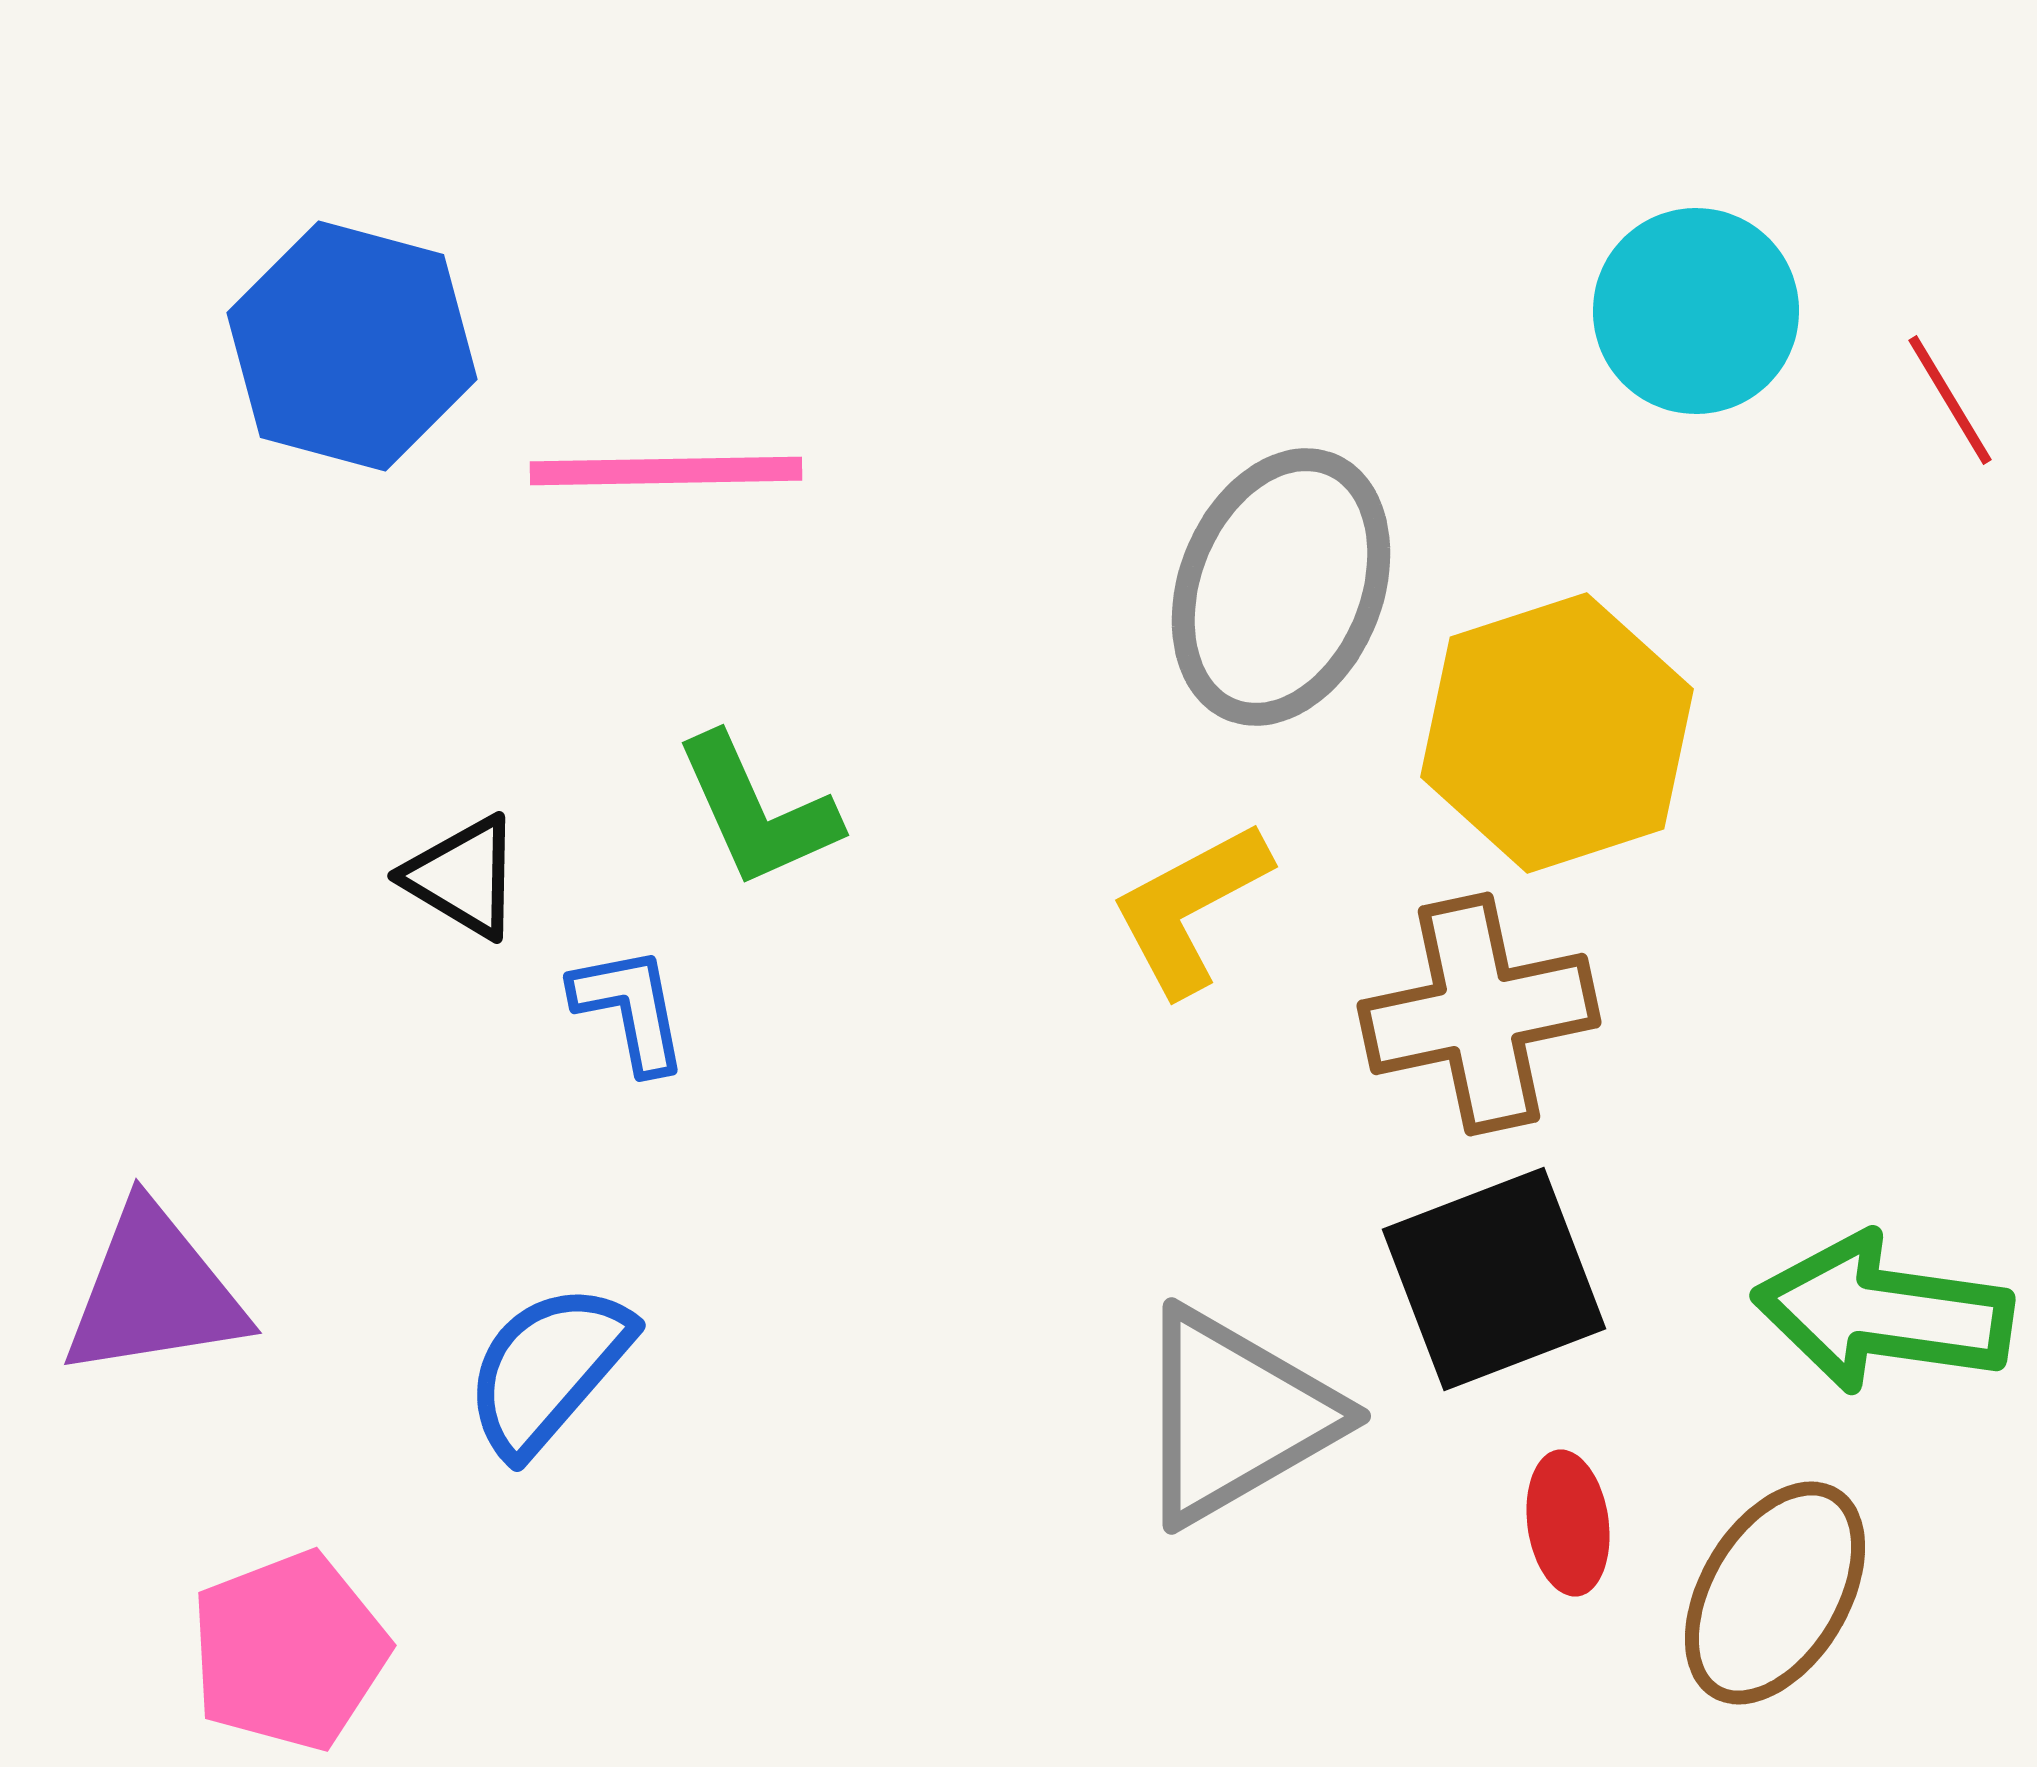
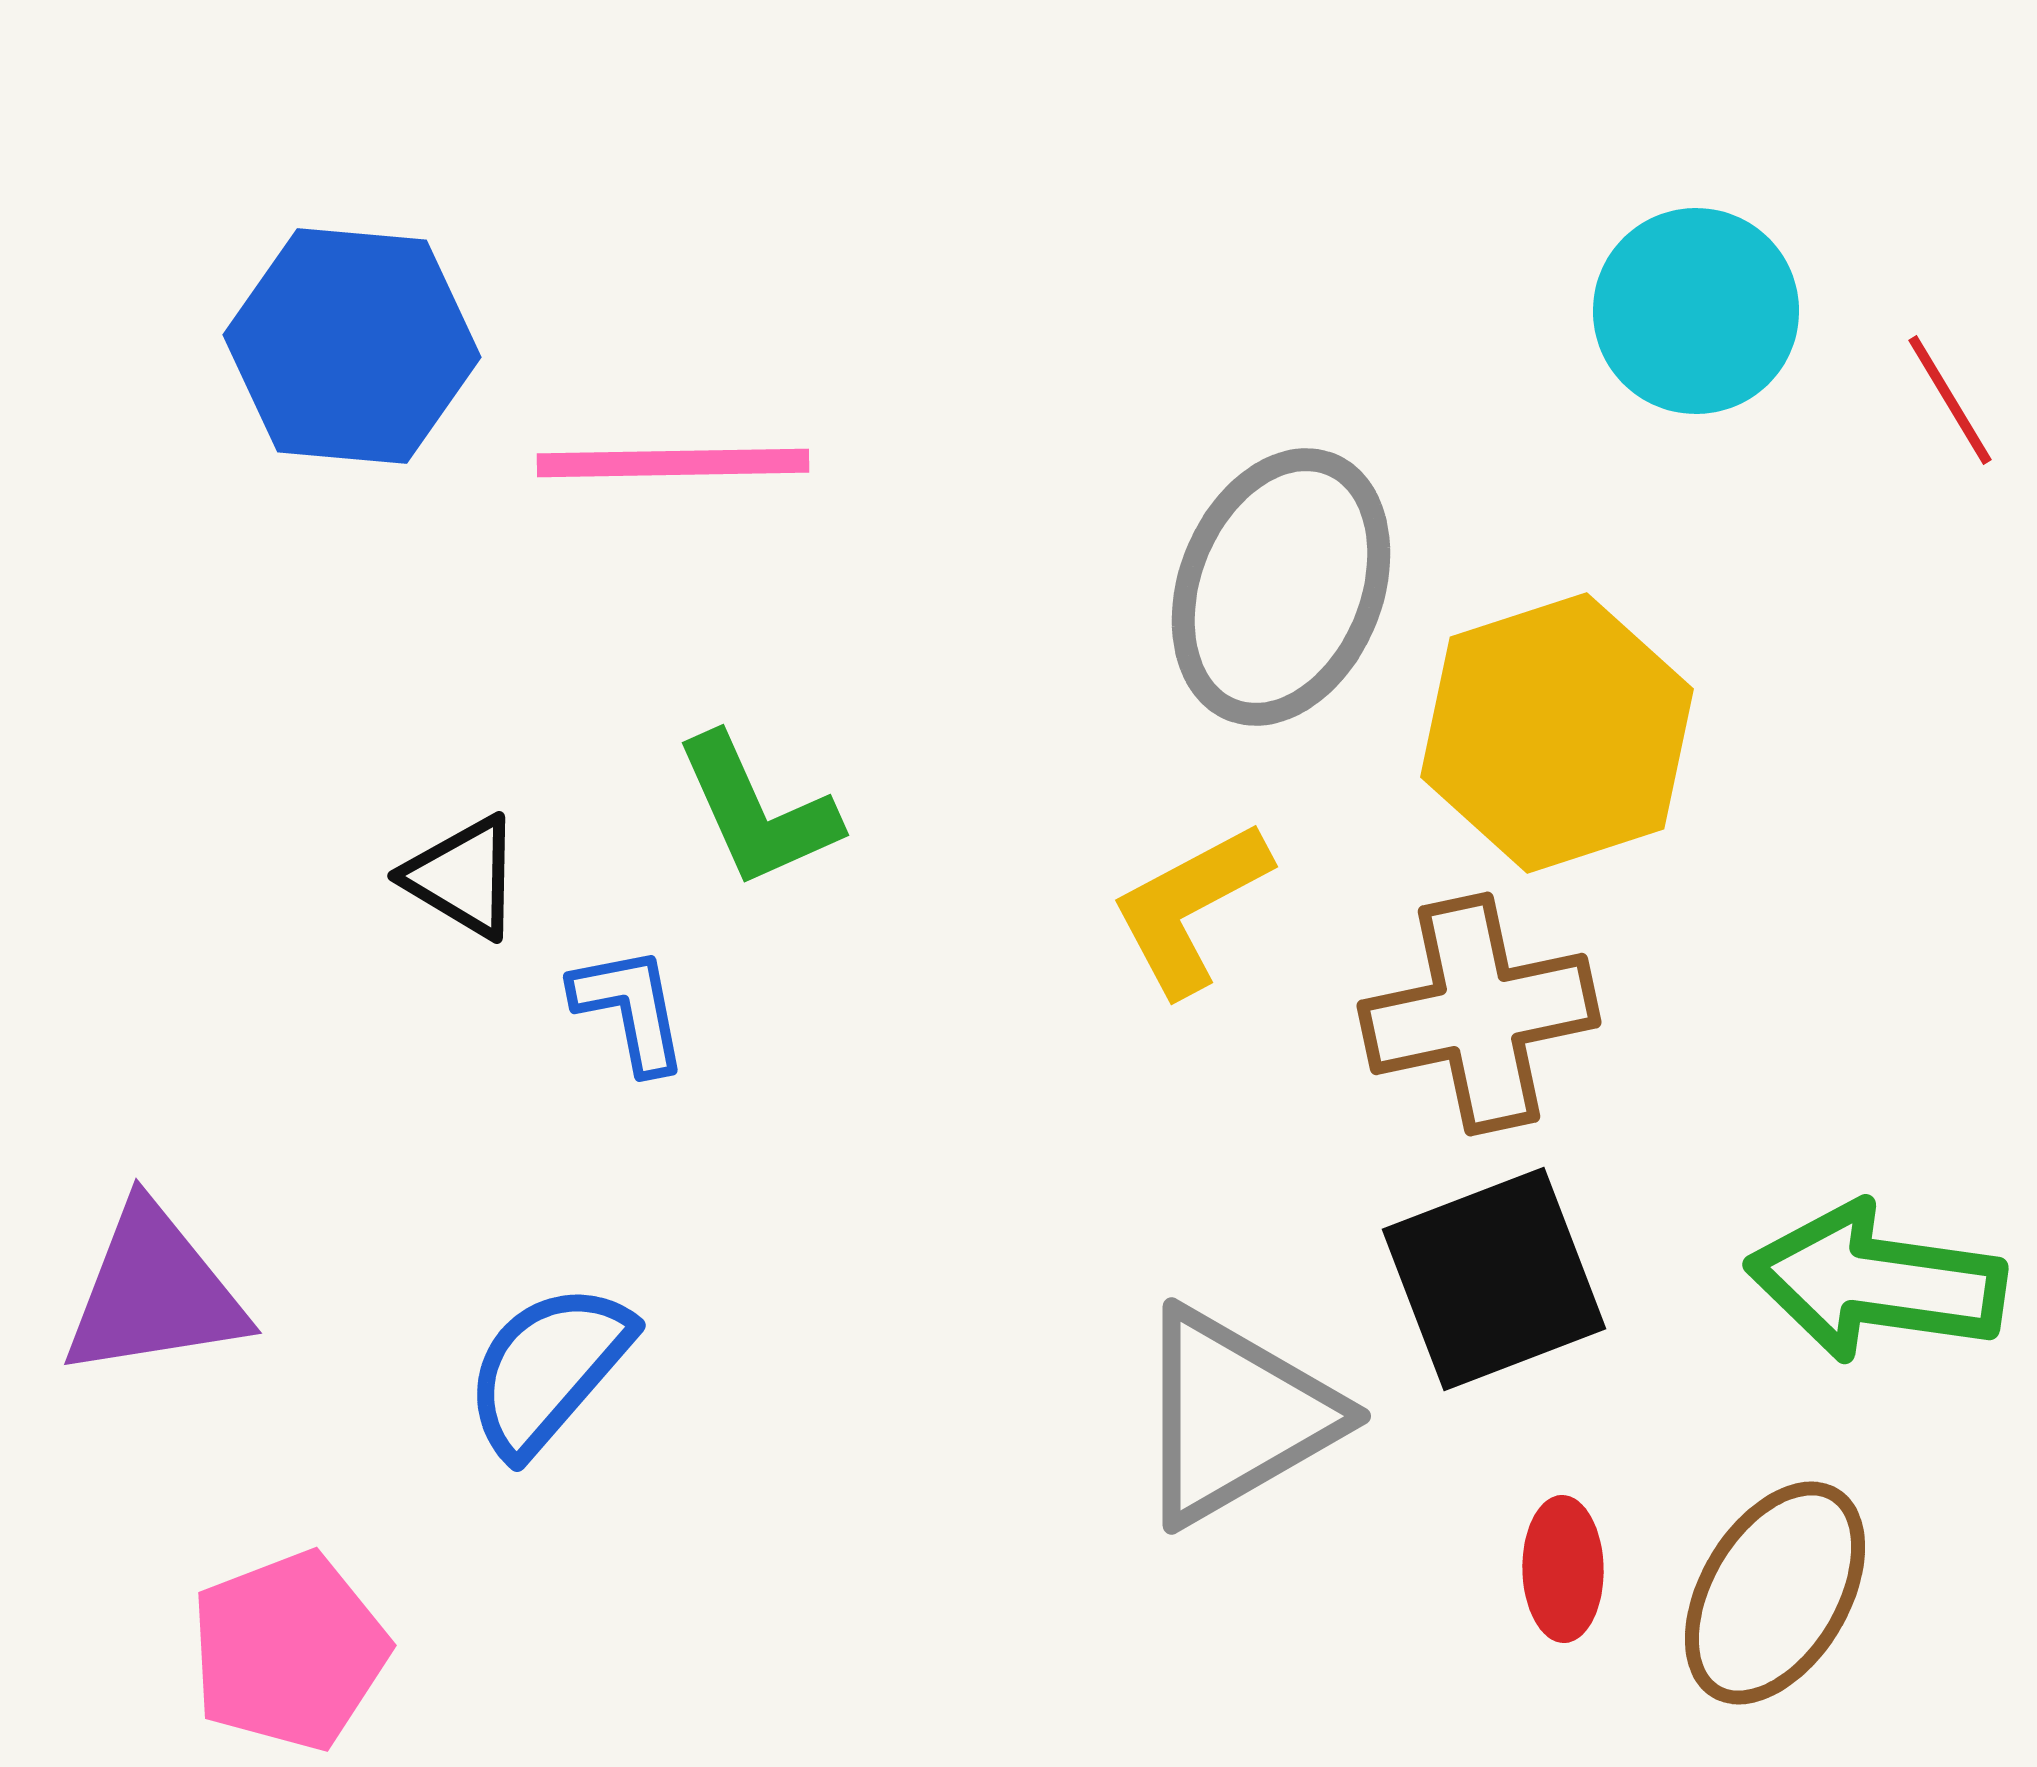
blue hexagon: rotated 10 degrees counterclockwise
pink line: moved 7 px right, 8 px up
green arrow: moved 7 px left, 31 px up
red ellipse: moved 5 px left, 46 px down; rotated 7 degrees clockwise
